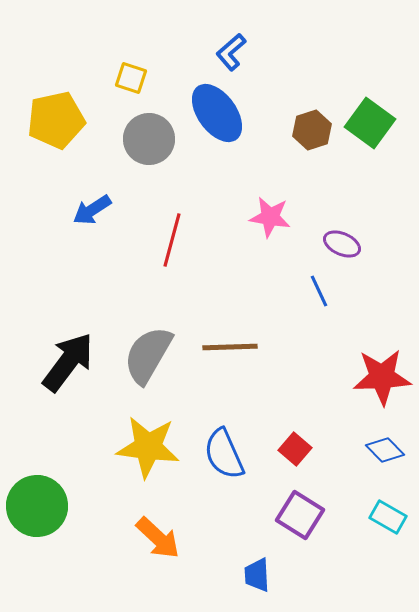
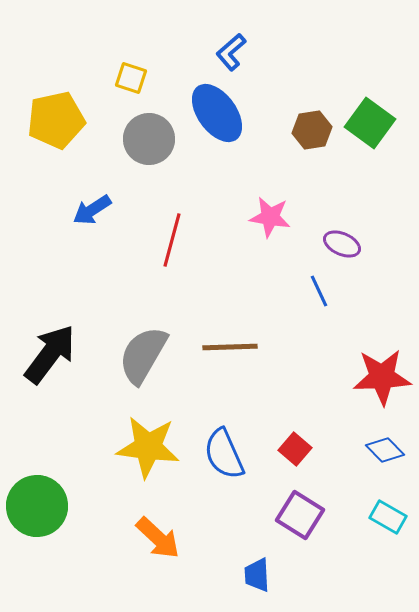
brown hexagon: rotated 9 degrees clockwise
gray semicircle: moved 5 px left
black arrow: moved 18 px left, 8 px up
